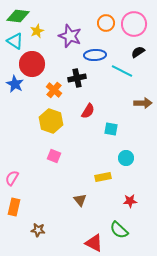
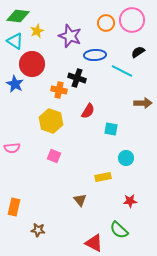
pink circle: moved 2 px left, 4 px up
black cross: rotated 30 degrees clockwise
orange cross: moved 5 px right; rotated 28 degrees counterclockwise
pink semicircle: moved 30 px up; rotated 126 degrees counterclockwise
